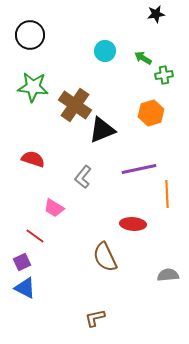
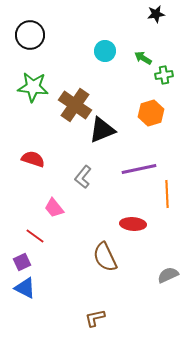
pink trapezoid: rotated 20 degrees clockwise
gray semicircle: rotated 20 degrees counterclockwise
